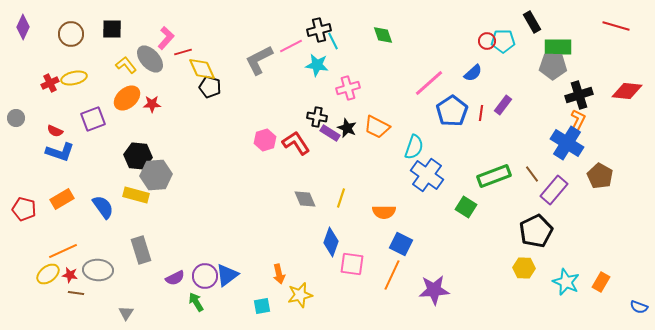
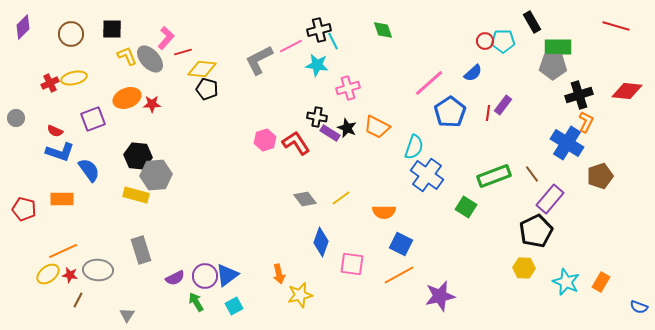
purple diamond at (23, 27): rotated 20 degrees clockwise
green diamond at (383, 35): moved 5 px up
red circle at (487, 41): moved 2 px left
yellow L-shape at (126, 65): moved 1 px right, 9 px up; rotated 15 degrees clockwise
yellow diamond at (202, 69): rotated 60 degrees counterclockwise
black pentagon at (210, 87): moved 3 px left, 2 px down
orange ellipse at (127, 98): rotated 20 degrees clockwise
blue pentagon at (452, 111): moved 2 px left, 1 px down
red line at (481, 113): moved 7 px right
orange L-shape at (578, 120): moved 8 px right, 2 px down
brown pentagon at (600, 176): rotated 25 degrees clockwise
purple rectangle at (554, 190): moved 4 px left, 9 px down
yellow line at (341, 198): rotated 36 degrees clockwise
orange rectangle at (62, 199): rotated 30 degrees clockwise
gray diamond at (305, 199): rotated 15 degrees counterclockwise
blue semicircle at (103, 207): moved 14 px left, 37 px up
blue diamond at (331, 242): moved 10 px left
orange line at (392, 275): moved 7 px right; rotated 36 degrees clockwise
purple star at (434, 290): moved 6 px right, 6 px down; rotated 8 degrees counterclockwise
brown line at (76, 293): moved 2 px right, 7 px down; rotated 70 degrees counterclockwise
cyan square at (262, 306): moved 28 px left; rotated 18 degrees counterclockwise
gray triangle at (126, 313): moved 1 px right, 2 px down
